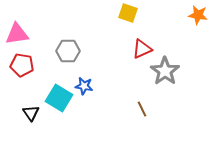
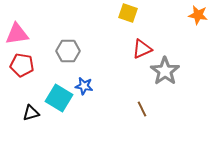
black triangle: rotated 48 degrees clockwise
